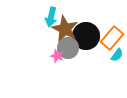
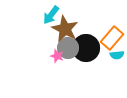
cyan arrow: moved 2 px up; rotated 24 degrees clockwise
black circle: moved 12 px down
cyan semicircle: rotated 48 degrees clockwise
